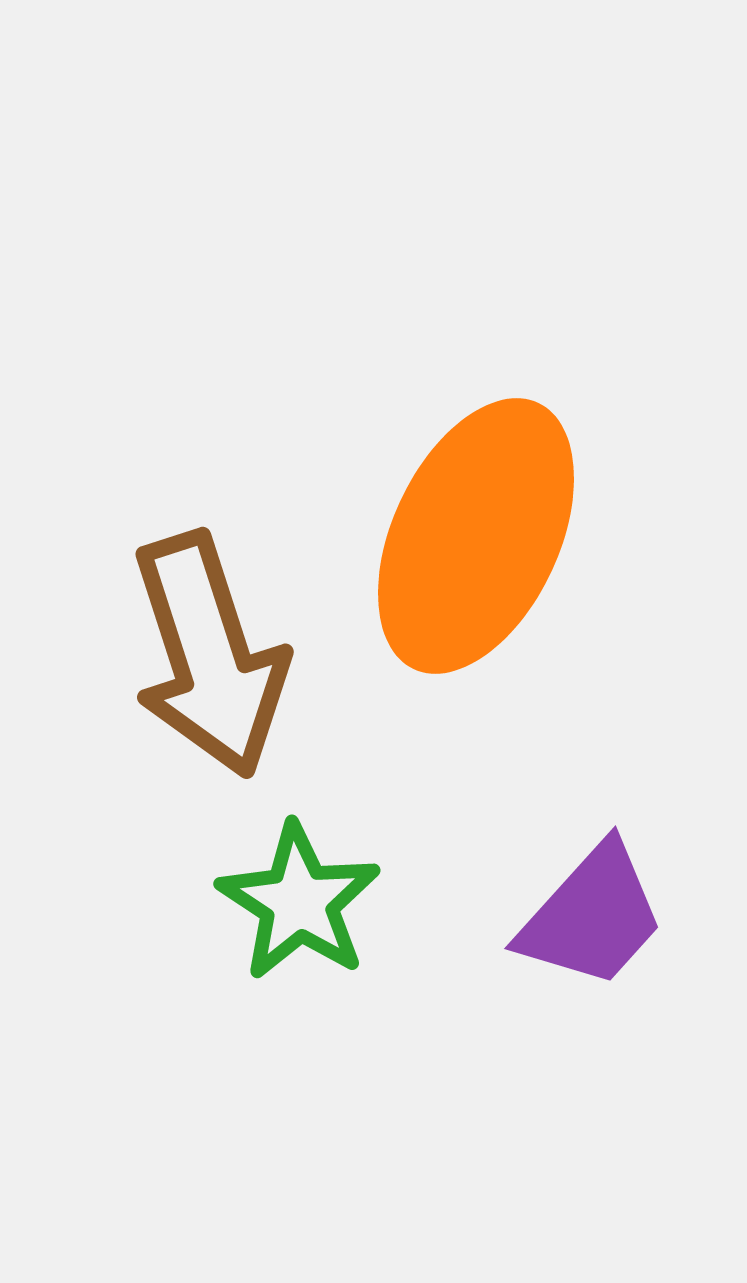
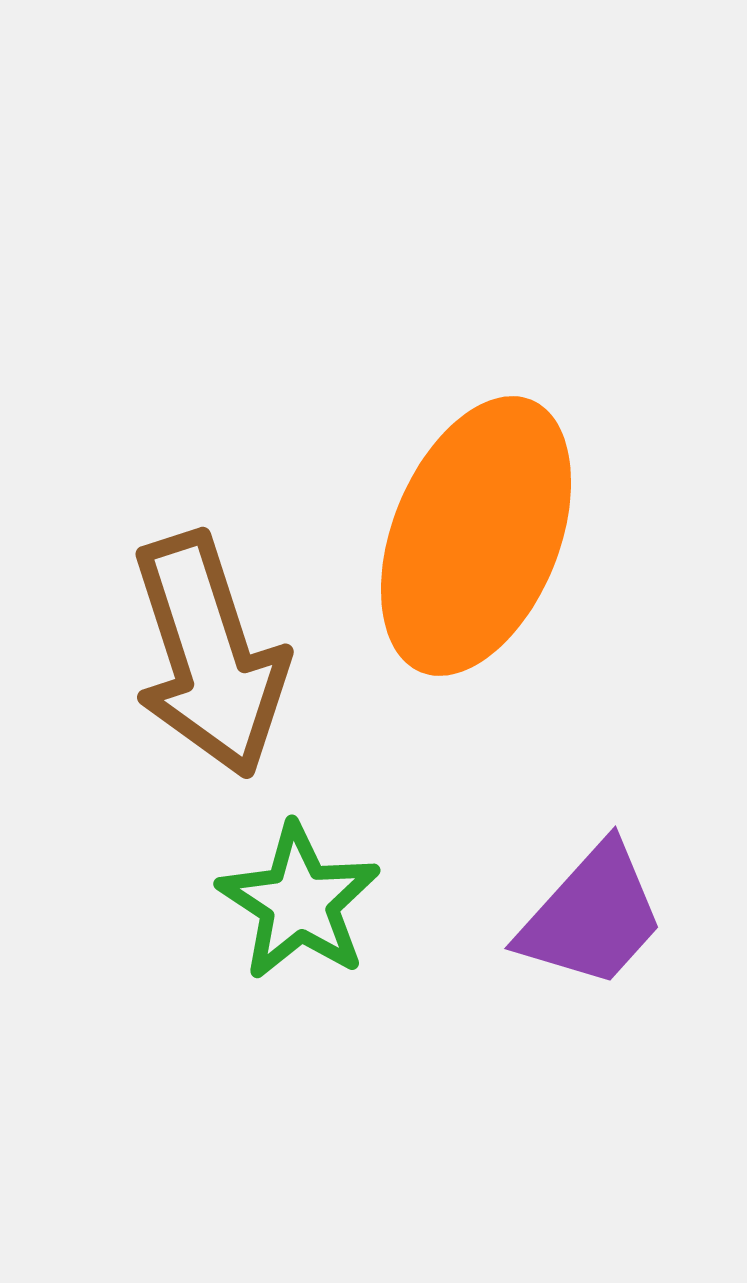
orange ellipse: rotated 3 degrees counterclockwise
